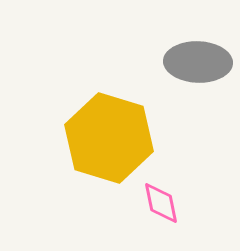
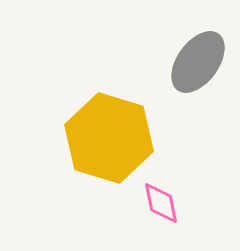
gray ellipse: rotated 56 degrees counterclockwise
